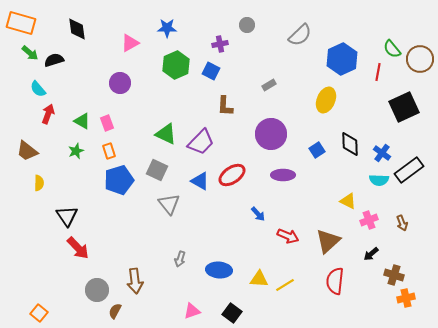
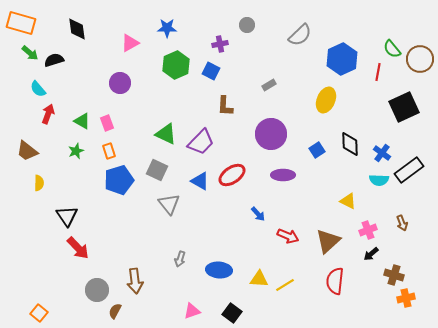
pink cross at (369, 220): moved 1 px left, 10 px down
